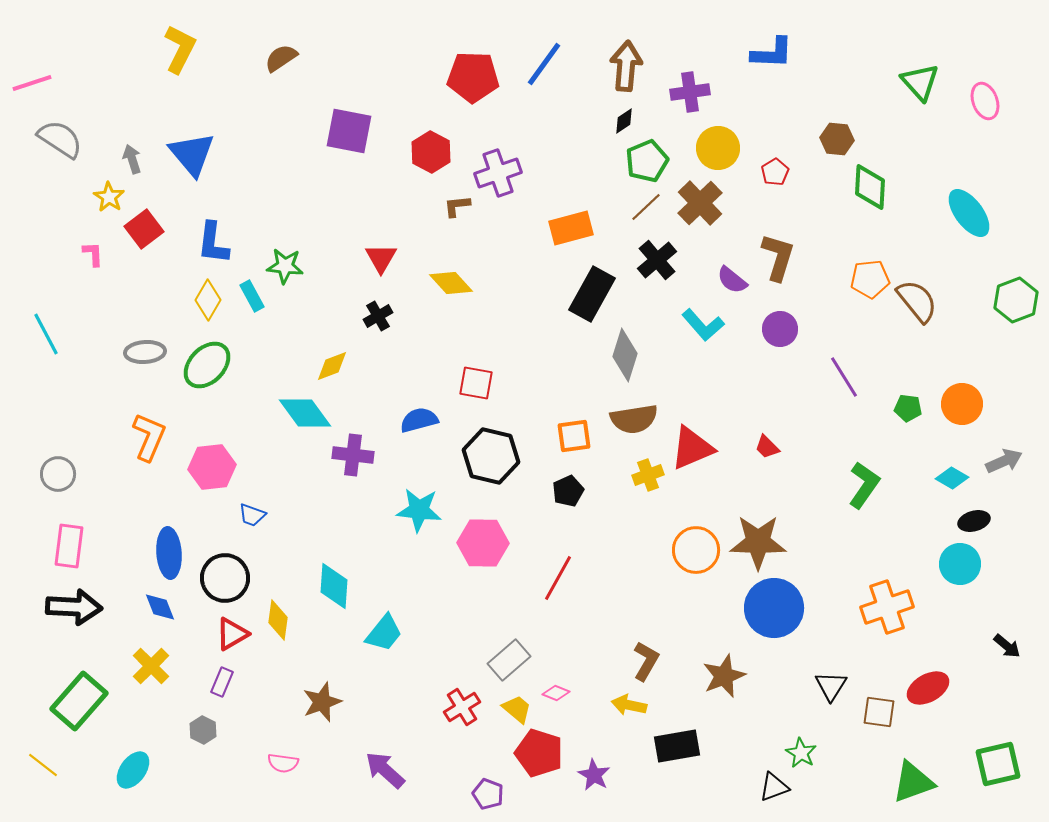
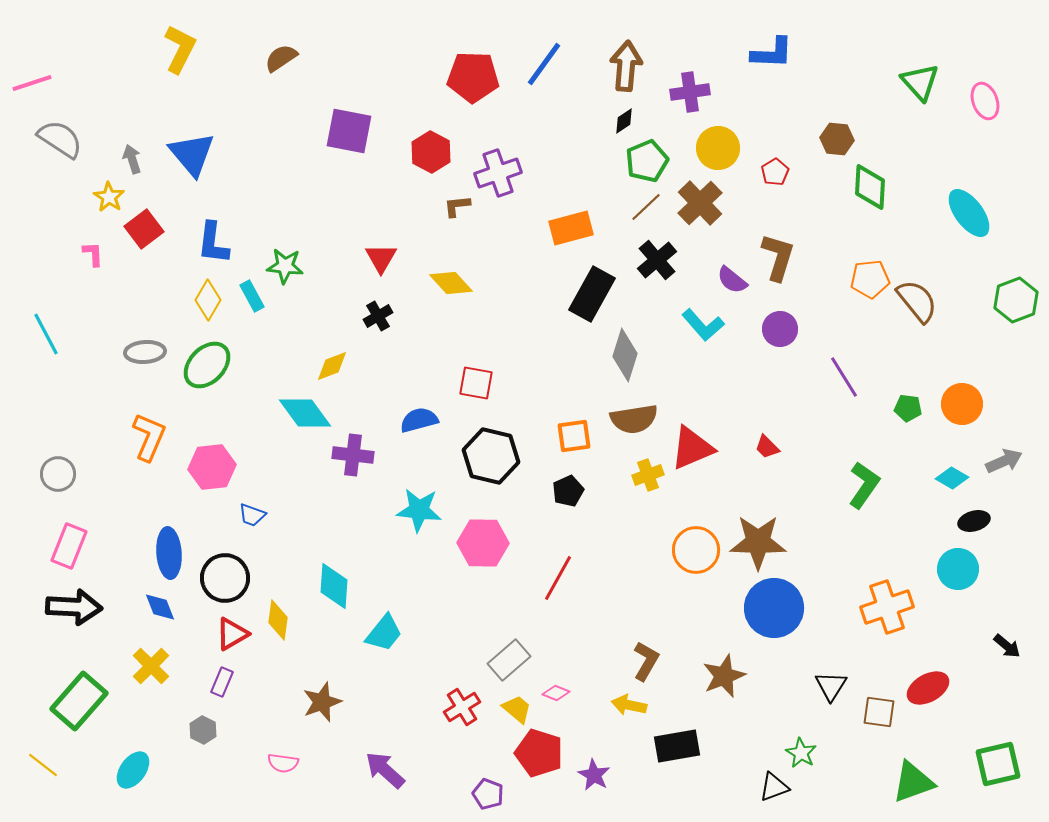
pink rectangle at (69, 546): rotated 15 degrees clockwise
cyan circle at (960, 564): moved 2 px left, 5 px down
